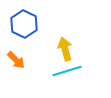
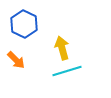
yellow arrow: moved 3 px left, 1 px up
